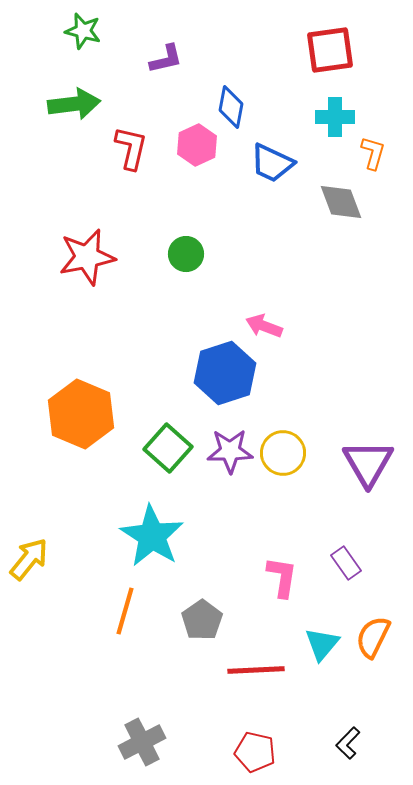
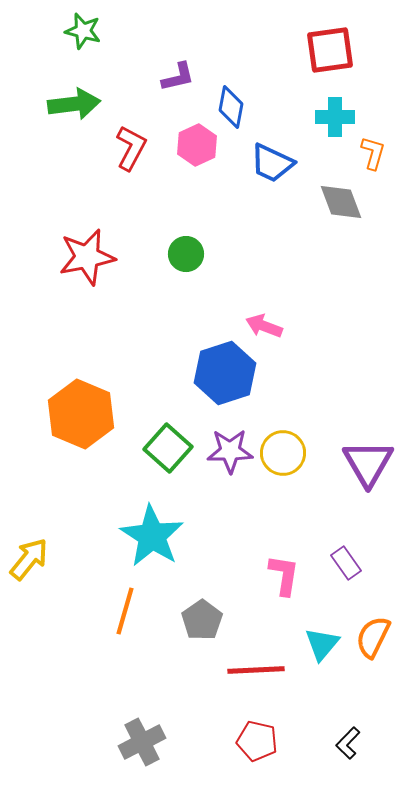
purple L-shape: moved 12 px right, 18 px down
red L-shape: rotated 15 degrees clockwise
pink L-shape: moved 2 px right, 2 px up
red pentagon: moved 2 px right, 11 px up
